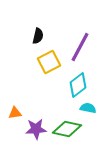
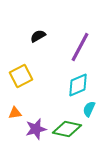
black semicircle: rotated 133 degrees counterclockwise
yellow square: moved 28 px left, 14 px down
cyan diamond: rotated 15 degrees clockwise
cyan semicircle: moved 1 px right, 1 px down; rotated 77 degrees counterclockwise
purple star: rotated 10 degrees counterclockwise
